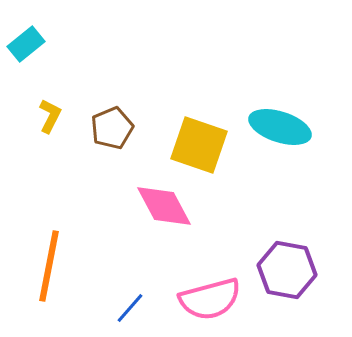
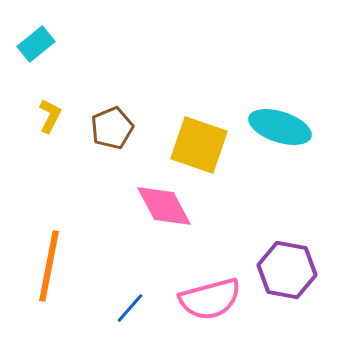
cyan rectangle: moved 10 px right
